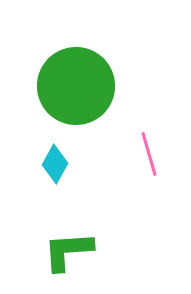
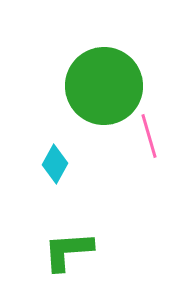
green circle: moved 28 px right
pink line: moved 18 px up
